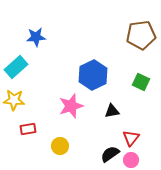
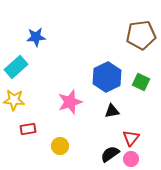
blue hexagon: moved 14 px right, 2 px down
pink star: moved 1 px left, 4 px up
pink circle: moved 1 px up
